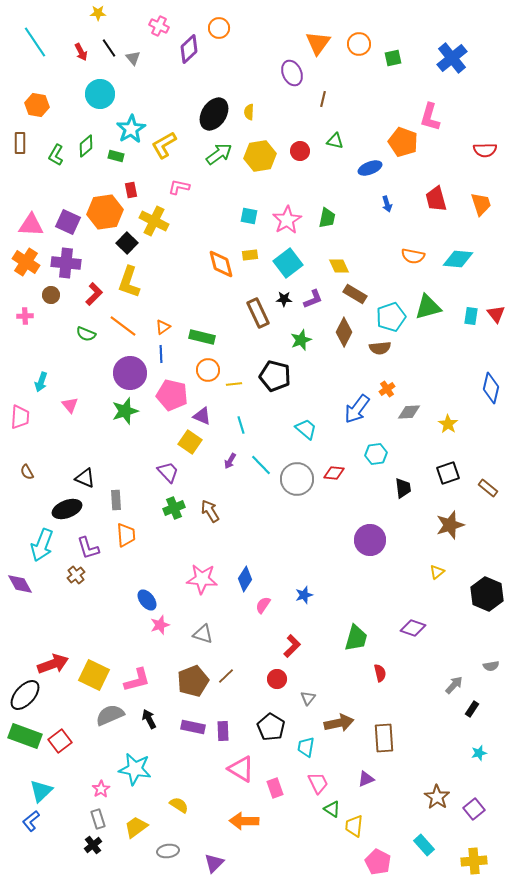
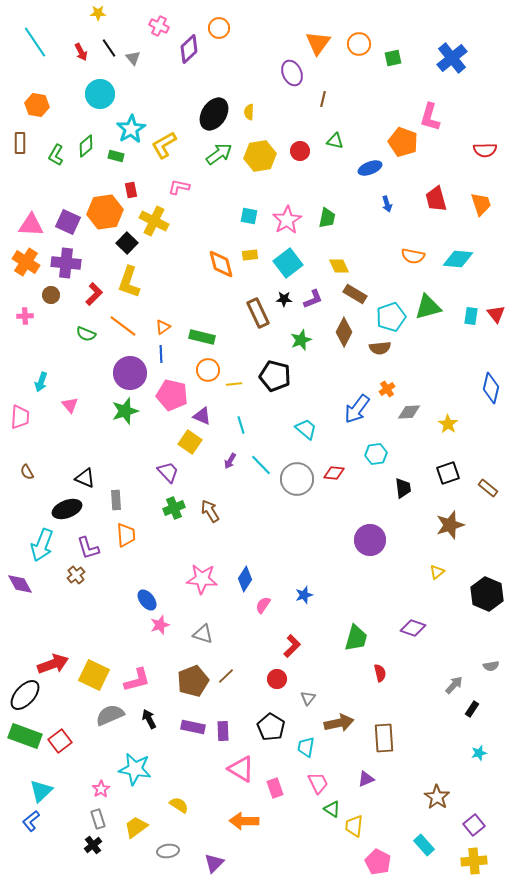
purple square at (474, 809): moved 16 px down
